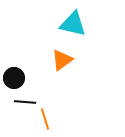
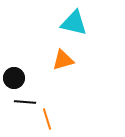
cyan triangle: moved 1 px right, 1 px up
orange triangle: moved 1 px right; rotated 20 degrees clockwise
orange line: moved 2 px right
